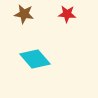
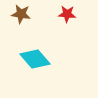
brown star: moved 3 px left
